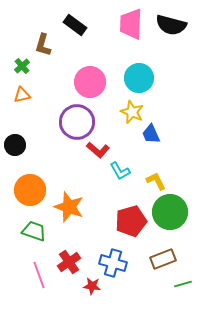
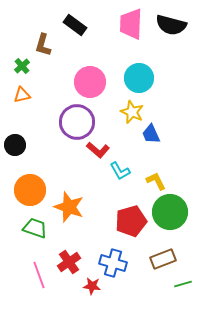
green trapezoid: moved 1 px right, 3 px up
